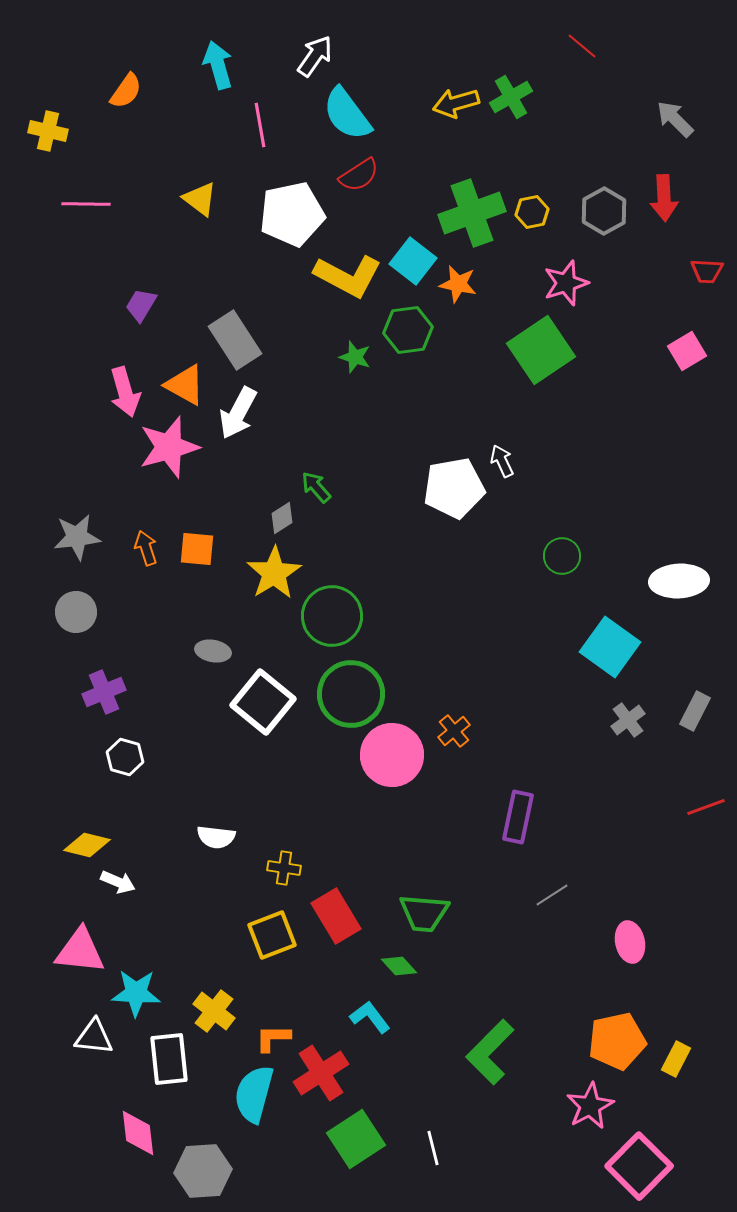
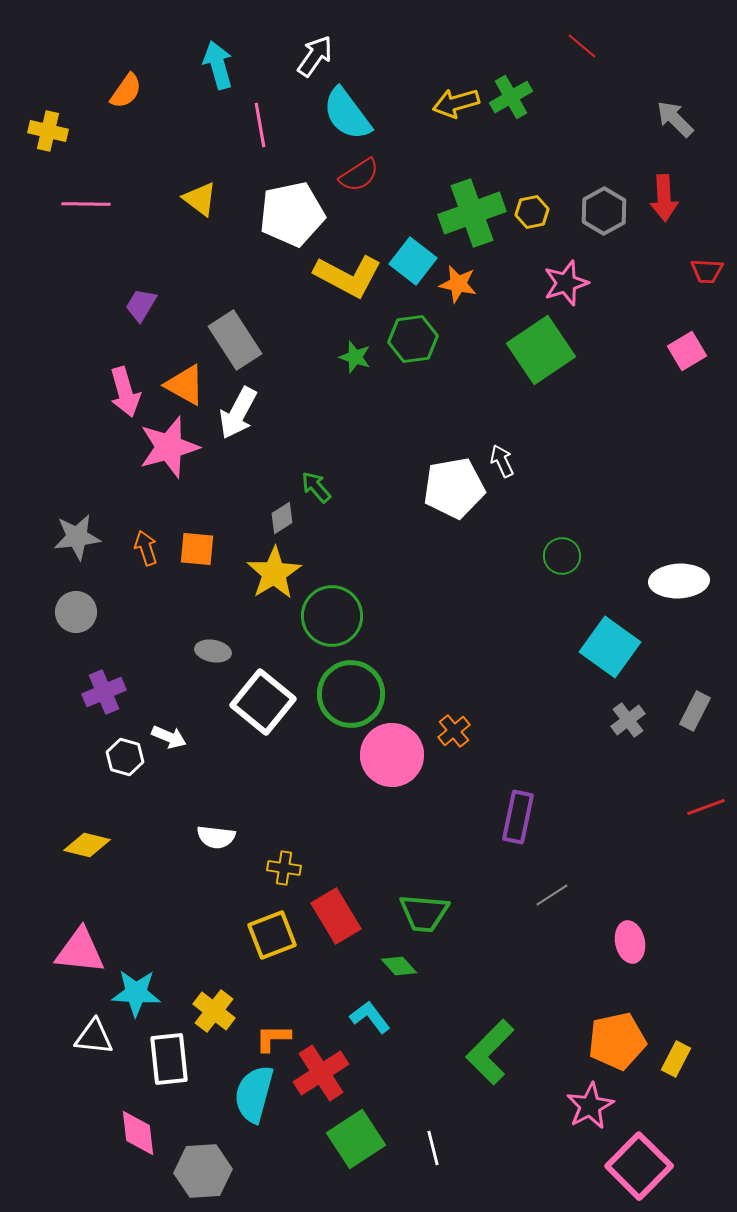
green hexagon at (408, 330): moved 5 px right, 9 px down
white arrow at (118, 882): moved 51 px right, 145 px up
